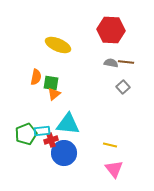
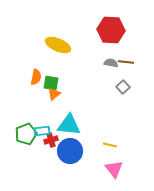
cyan triangle: moved 1 px right, 1 px down
blue circle: moved 6 px right, 2 px up
